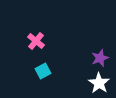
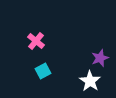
white star: moved 9 px left, 2 px up
